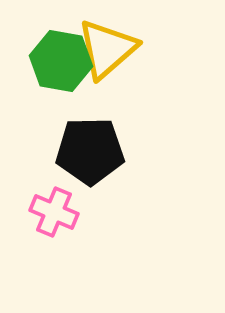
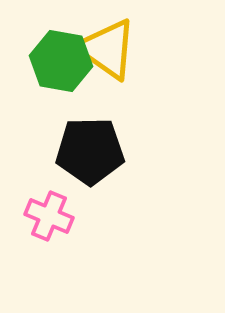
yellow triangle: rotated 44 degrees counterclockwise
pink cross: moved 5 px left, 4 px down
